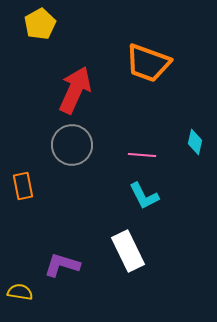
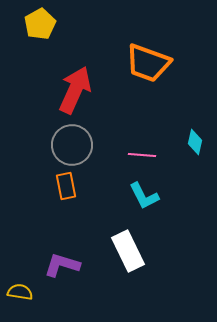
orange rectangle: moved 43 px right
